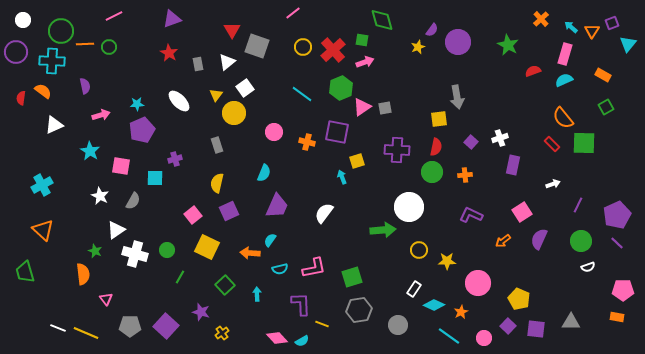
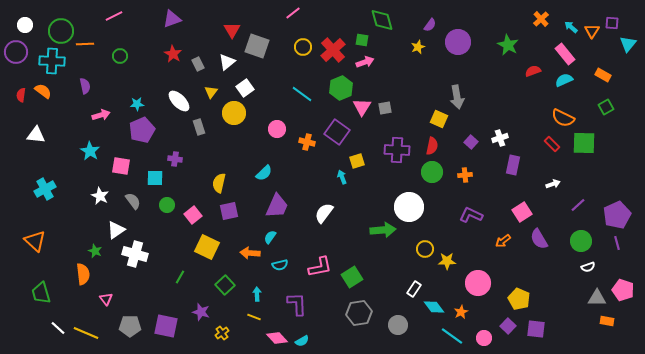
white circle at (23, 20): moved 2 px right, 5 px down
purple square at (612, 23): rotated 24 degrees clockwise
purple semicircle at (432, 30): moved 2 px left, 5 px up
green circle at (109, 47): moved 11 px right, 9 px down
red star at (169, 53): moved 4 px right, 1 px down
pink rectangle at (565, 54): rotated 55 degrees counterclockwise
gray rectangle at (198, 64): rotated 16 degrees counterclockwise
yellow triangle at (216, 95): moved 5 px left, 3 px up
red semicircle at (21, 98): moved 3 px up
pink triangle at (362, 107): rotated 24 degrees counterclockwise
orange semicircle at (563, 118): rotated 25 degrees counterclockwise
yellow square at (439, 119): rotated 30 degrees clockwise
white triangle at (54, 125): moved 18 px left, 10 px down; rotated 30 degrees clockwise
pink circle at (274, 132): moved 3 px right, 3 px up
purple square at (337, 132): rotated 25 degrees clockwise
gray rectangle at (217, 145): moved 18 px left, 18 px up
red semicircle at (436, 147): moved 4 px left, 1 px up
purple cross at (175, 159): rotated 24 degrees clockwise
cyan semicircle at (264, 173): rotated 24 degrees clockwise
yellow semicircle at (217, 183): moved 2 px right
cyan cross at (42, 185): moved 3 px right, 4 px down
gray semicircle at (133, 201): rotated 66 degrees counterclockwise
purple line at (578, 205): rotated 21 degrees clockwise
purple square at (229, 211): rotated 12 degrees clockwise
orange triangle at (43, 230): moved 8 px left, 11 px down
purple semicircle at (539, 239): rotated 55 degrees counterclockwise
cyan semicircle at (270, 240): moved 3 px up
purple line at (617, 243): rotated 32 degrees clockwise
green circle at (167, 250): moved 45 px up
yellow circle at (419, 250): moved 6 px right, 1 px up
pink L-shape at (314, 268): moved 6 px right, 1 px up
cyan semicircle at (280, 269): moved 4 px up
green trapezoid at (25, 272): moved 16 px right, 21 px down
green square at (352, 277): rotated 15 degrees counterclockwise
pink pentagon at (623, 290): rotated 20 degrees clockwise
purple L-shape at (301, 304): moved 4 px left
cyan diamond at (434, 305): moved 2 px down; rotated 30 degrees clockwise
gray hexagon at (359, 310): moved 3 px down
orange rectangle at (617, 317): moved 10 px left, 4 px down
gray triangle at (571, 322): moved 26 px right, 24 px up
yellow line at (322, 324): moved 68 px left, 7 px up
purple square at (166, 326): rotated 30 degrees counterclockwise
white line at (58, 328): rotated 21 degrees clockwise
cyan line at (449, 336): moved 3 px right
